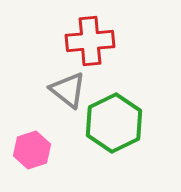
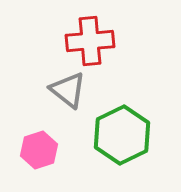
green hexagon: moved 8 px right, 12 px down
pink hexagon: moved 7 px right
